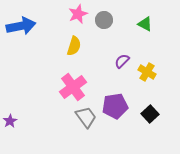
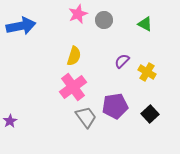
yellow semicircle: moved 10 px down
